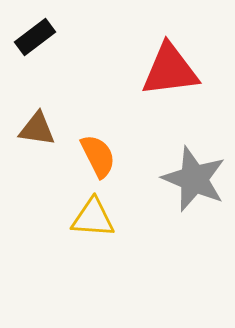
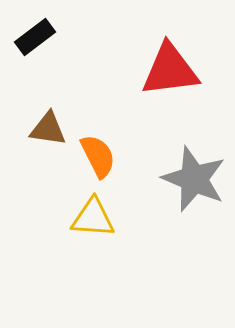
brown triangle: moved 11 px right
